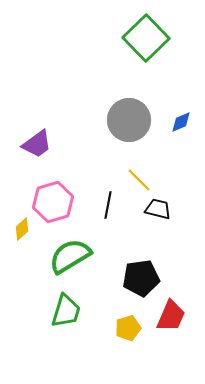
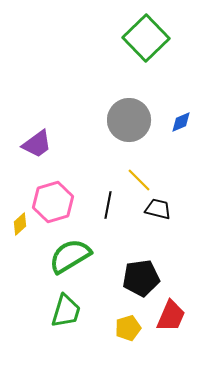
yellow diamond: moved 2 px left, 5 px up
